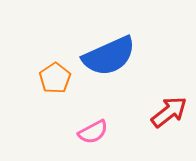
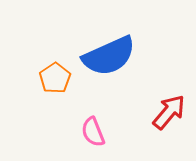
red arrow: rotated 12 degrees counterclockwise
pink semicircle: rotated 96 degrees clockwise
